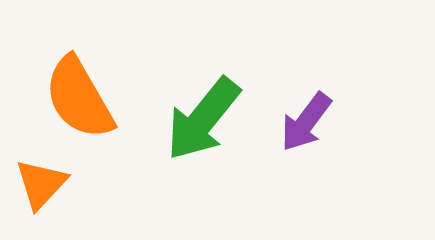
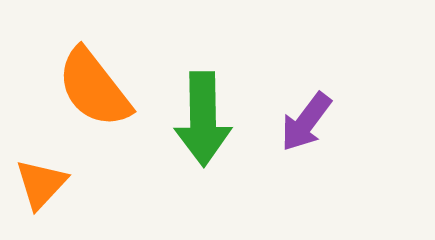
orange semicircle: moved 15 px right, 10 px up; rotated 8 degrees counterclockwise
green arrow: rotated 40 degrees counterclockwise
